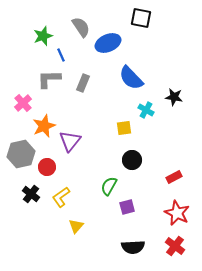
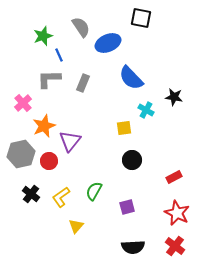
blue line: moved 2 px left
red circle: moved 2 px right, 6 px up
green semicircle: moved 15 px left, 5 px down
